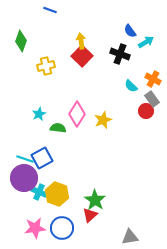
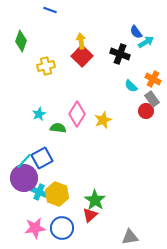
blue semicircle: moved 6 px right, 1 px down
cyan line: moved 1 px left, 2 px down; rotated 66 degrees counterclockwise
